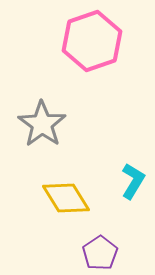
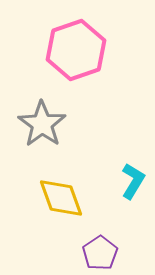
pink hexagon: moved 16 px left, 9 px down
yellow diamond: moved 5 px left; rotated 12 degrees clockwise
